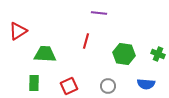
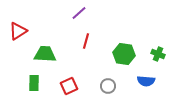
purple line: moved 20 px left; rotated 49 degrees counterclockwise
blue semicircle: moved 3 px up
